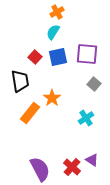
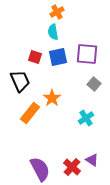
cyan semicircle: rotated 42 degrees counterclockwise
red square: rotated 24 degrees counterclockwise
black trapezoid: rotated 15 degrees counterclockwise
